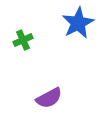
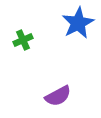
purple semicircle: moved 9 px right, 2 px up
